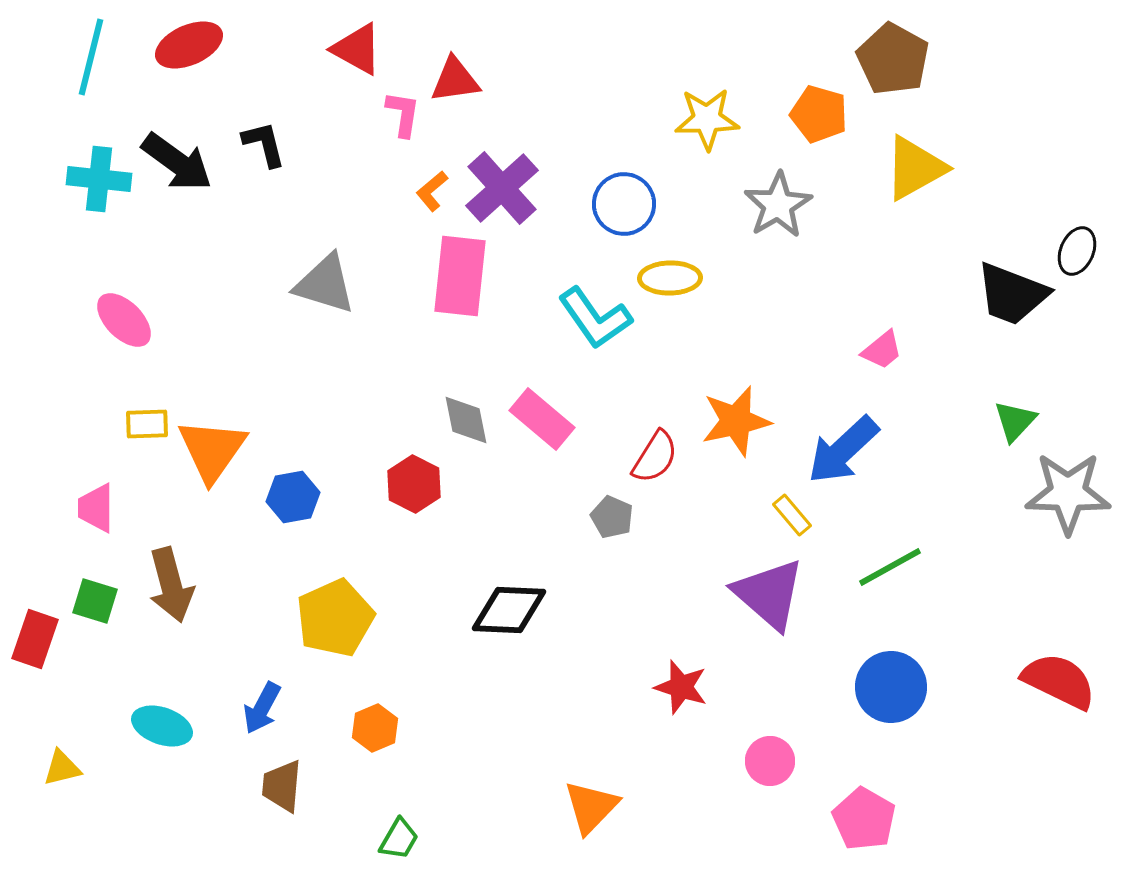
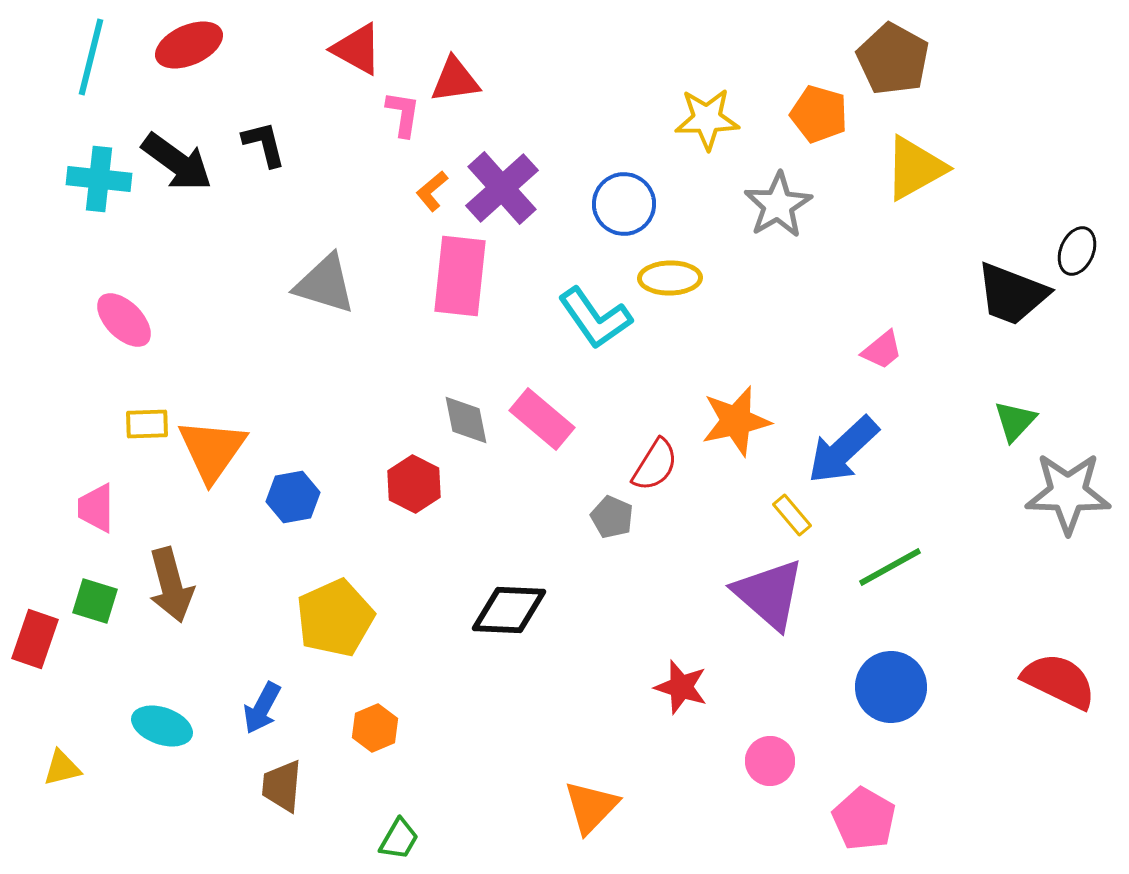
red semicircle at (655, 457): moved 8 px down
